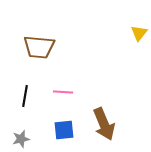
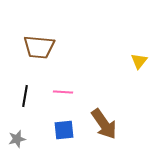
yellow triangle: moved 28 px down
brown arrow: rotated 12 degrees counterclockwise
gray star: moved 4 px left
